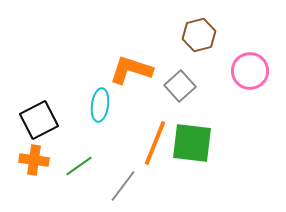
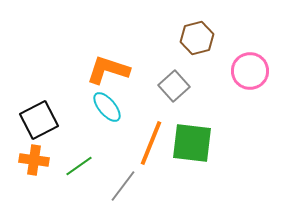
brown hexagon: moved 2 px left, 3 px down
orange L-shape: moved 23 px left
gray square: moved 6 px left
cyan ellipse: moved 7 px right, 2 px down; rotated 48 degrees counterclockwise
orange line: moved 4 px left
